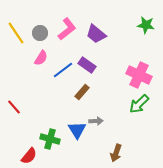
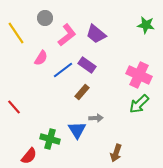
pink L-shape: moved 6 px down
gray circle: moved 5 px right, 15 px up
gray arrow: moved 3 px up
